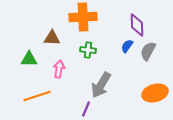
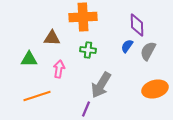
orange ellipse: moved 4 px up
